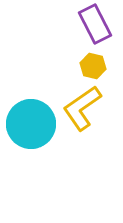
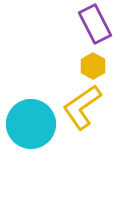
yellow hexagon: rotated 15 degrees clockwise
yellow L-shape: moved 1 px up
